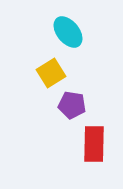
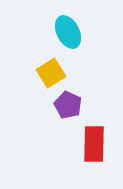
cyan ellipse: rotated 12 degrees clockwise
purple pentagon: moved 4 px left; rotated 16 degrees clockwise
